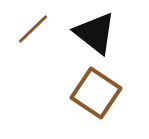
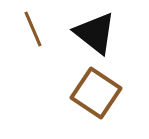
brown line: rotated 69 degrees counterclockwise
